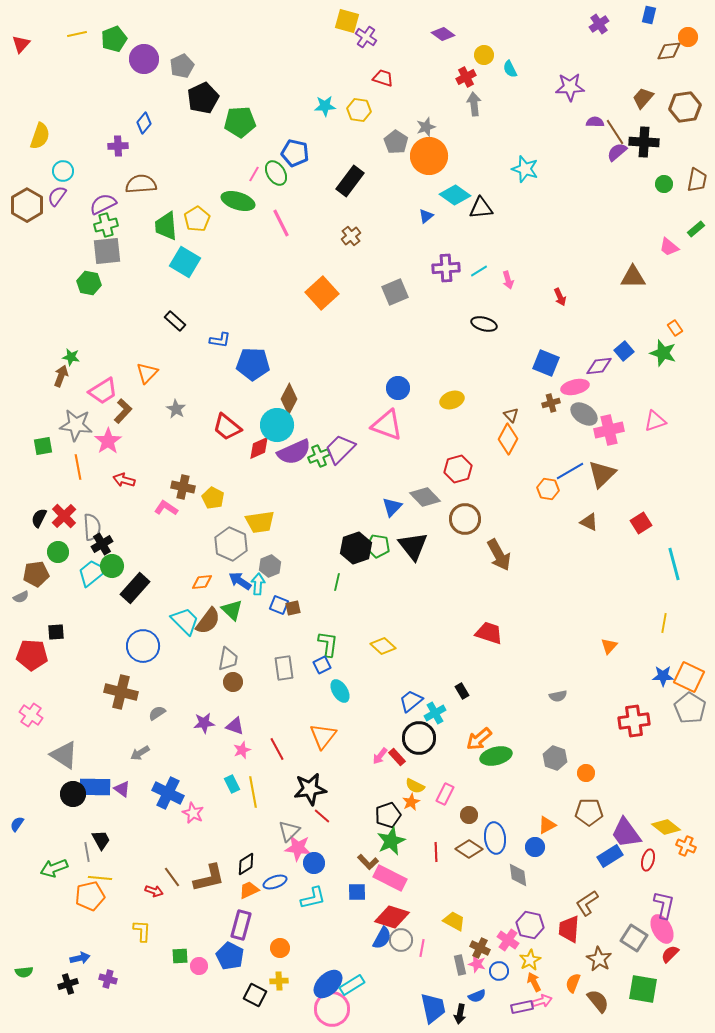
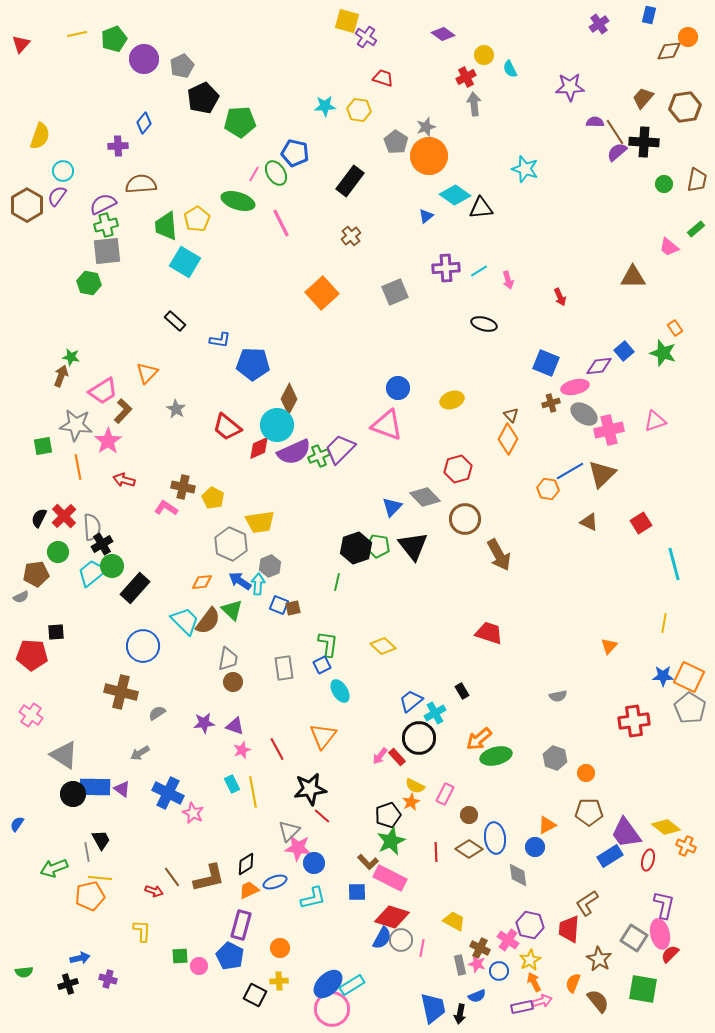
pink ellipse at (662, 929): moved 2 px left, 5 px down; rotated 16 degrees clockwise
